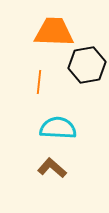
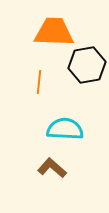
cyan semicircle: moved 7 px right, 1 px down
